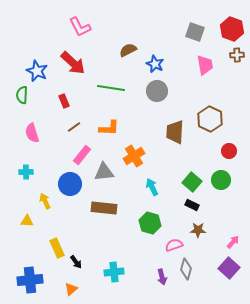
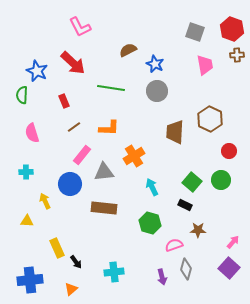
black rectangle at (192, 205): moved 7 px left
